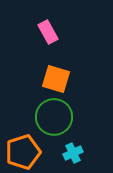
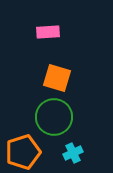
pink rectangle: rotated 65 degrees counterclockwise
orange square: moved 1 px right, 1 px up
